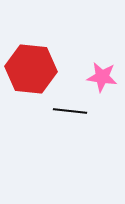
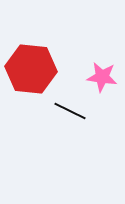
black line: rotated 20 degrees clockwise
